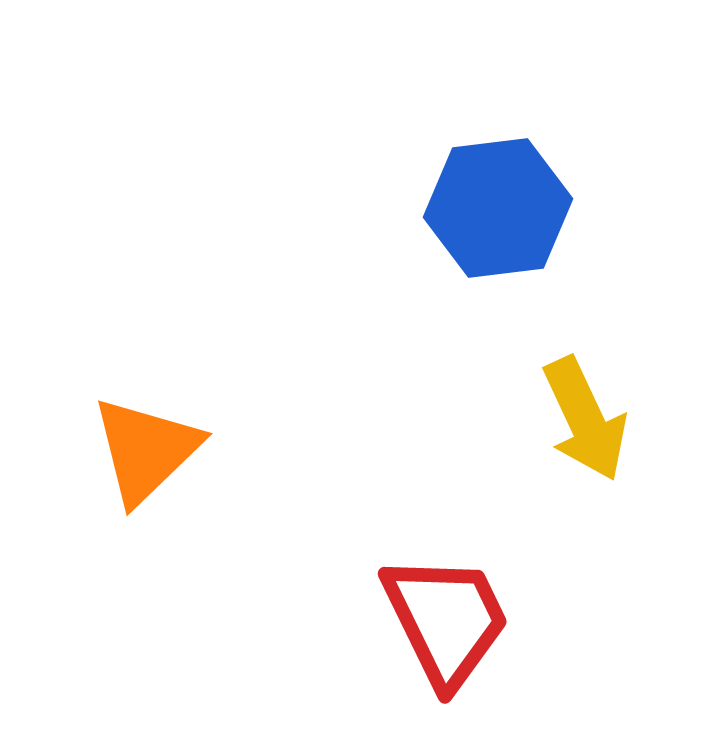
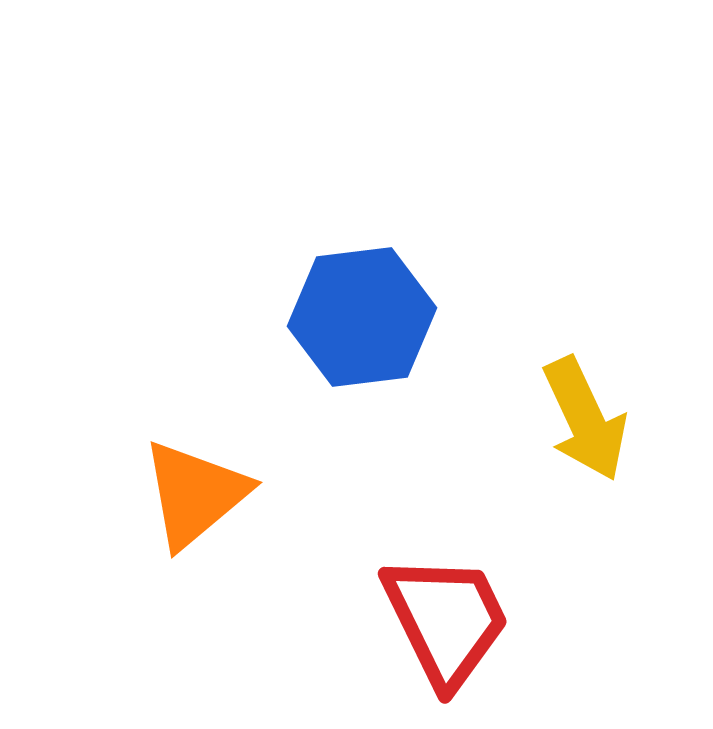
blue hexagon: moved 136 px left, 109 px down
orange triangle: moved 49 px right, 44 px down; rotated 4 degrees clockwise
